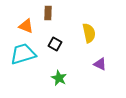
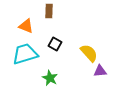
brown rectangle: moved 1 px right, 2 px up
yellow semicircle: moved 20 px down; rotated 30 degrees counterclockwise
cyan trapezoid: moved 2 px right
purple triangle: moved 7 px down; rotated 32 degrees counterclockwise
green star: moved 9 px left
